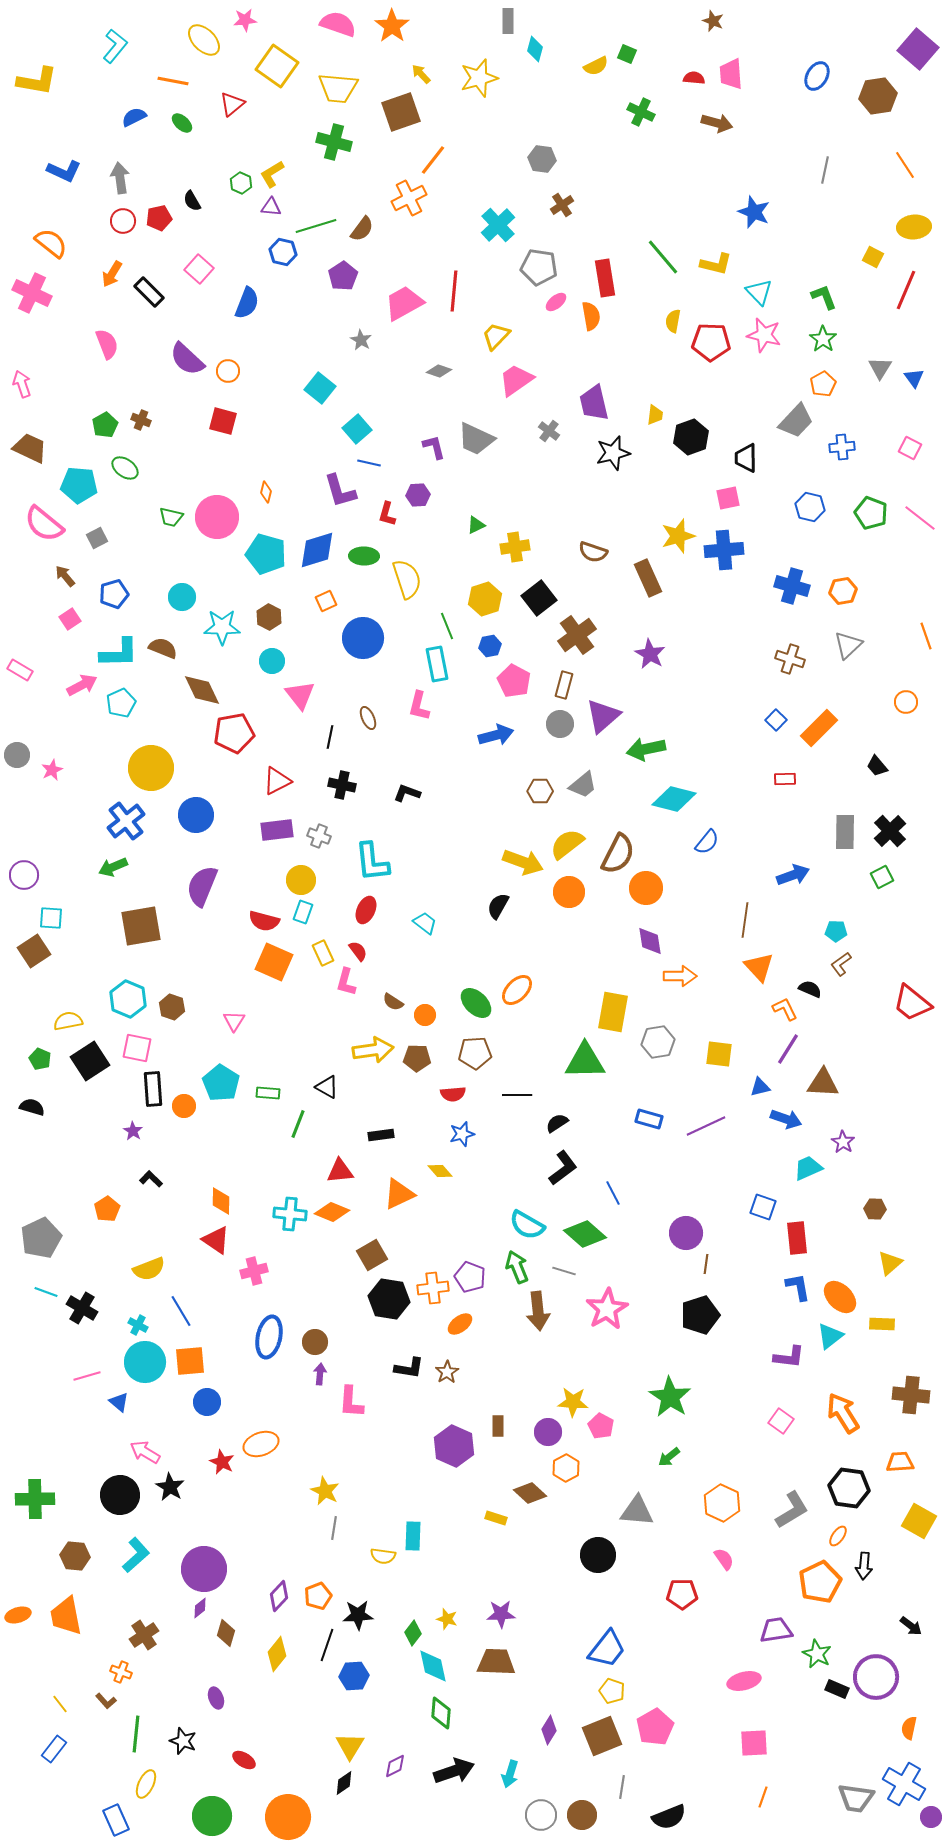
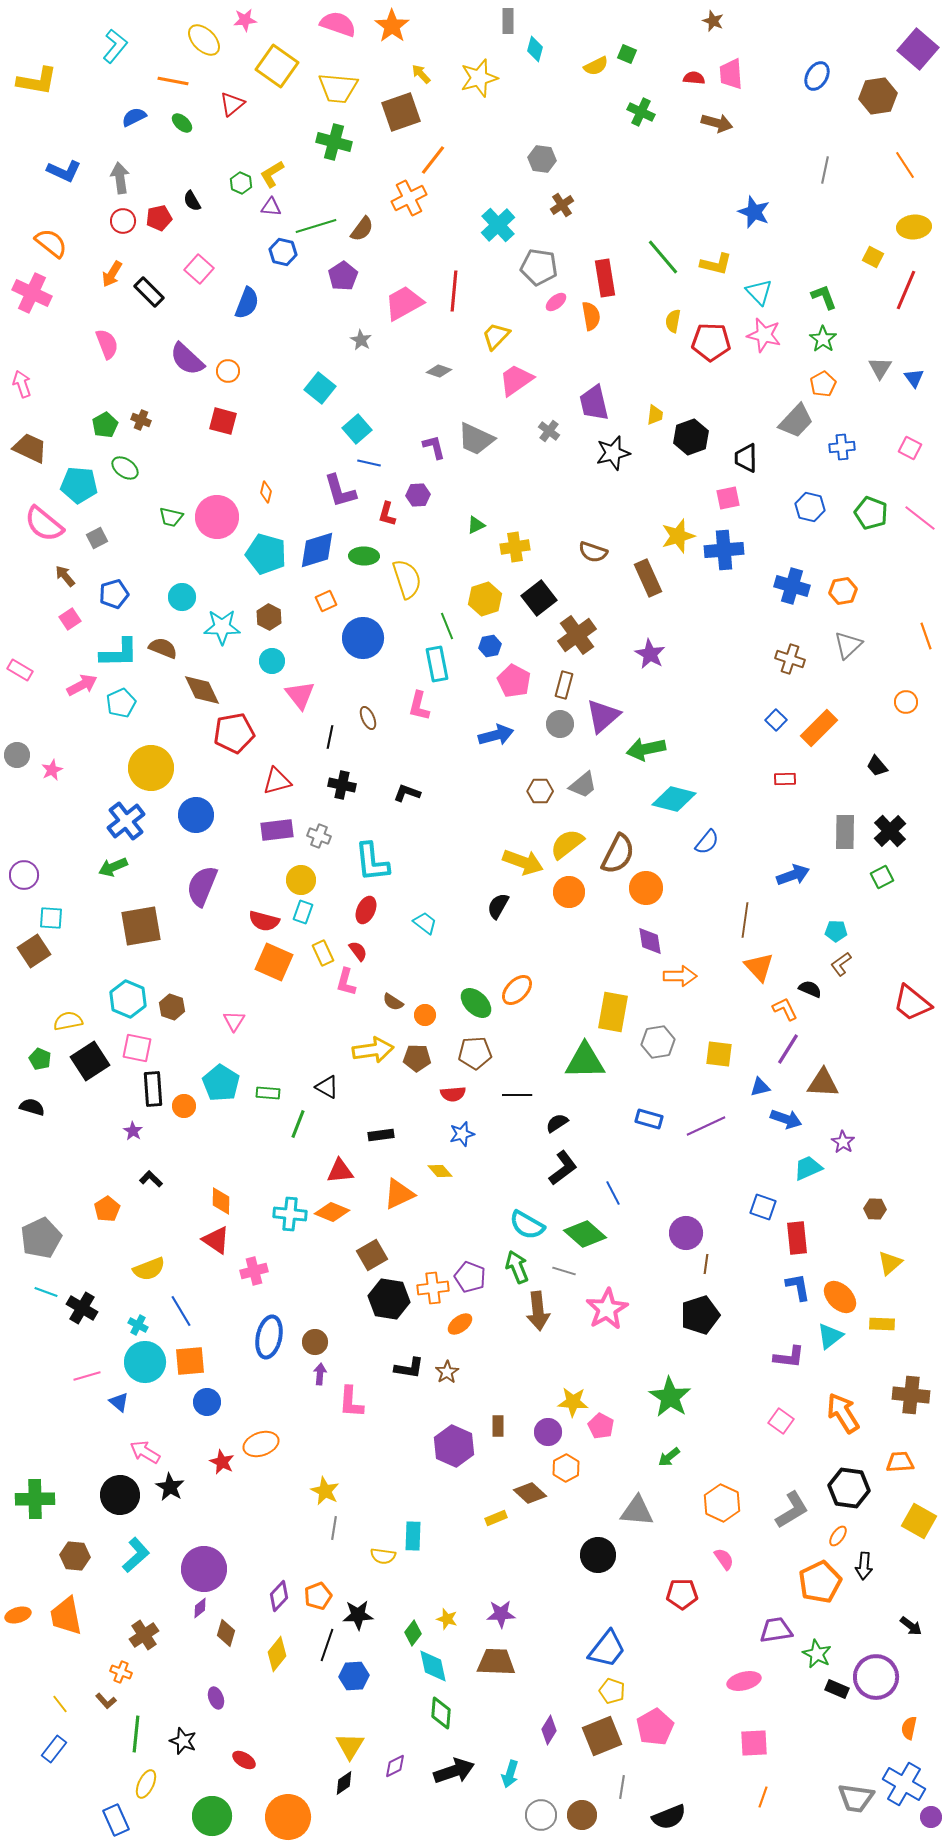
red triangle at (277, 781): rotated 12 degrees clockwise
yellow rectangle at (496, 1518): rotated 40 degrees counterclockwise
